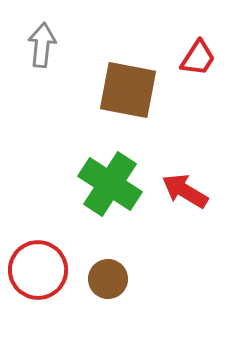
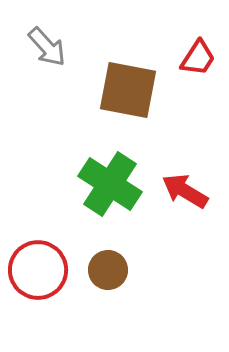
gray arrow: moved 5 px right, 2 px down; rotated 132 degrees clockwise
brown circle: moved 9 px up
